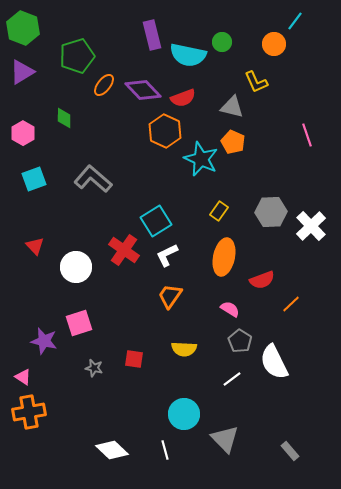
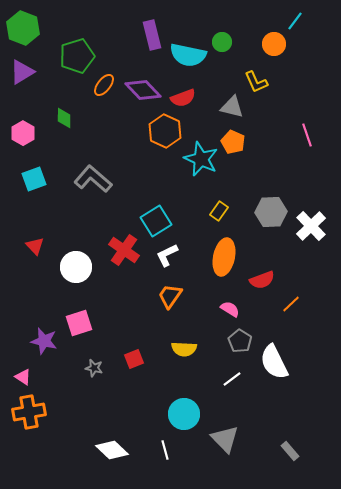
red square at (134, 359): rotated 30 degrees counterclockwise
